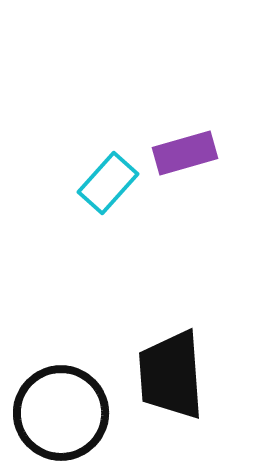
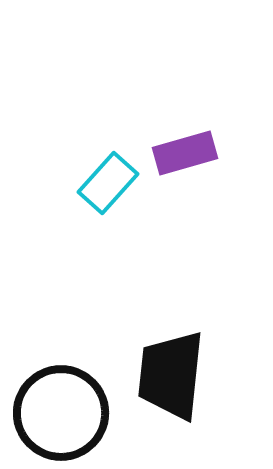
black trapezoid: rotated 10 degrees clockwise
